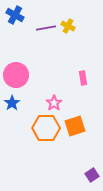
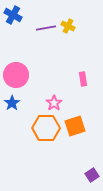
blue cross: moved 2 px left
pink rectangle: moved 1 px down
